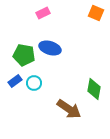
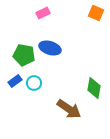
green diamond: moved 1 px up
